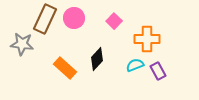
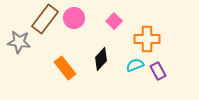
brown rectangle: rotated 12 degrees clockwise
gray star: moved 3 px left, 2 px up
black diamond: moved 4 px right
orange rectangle: rotated 10 degrees clockwise
